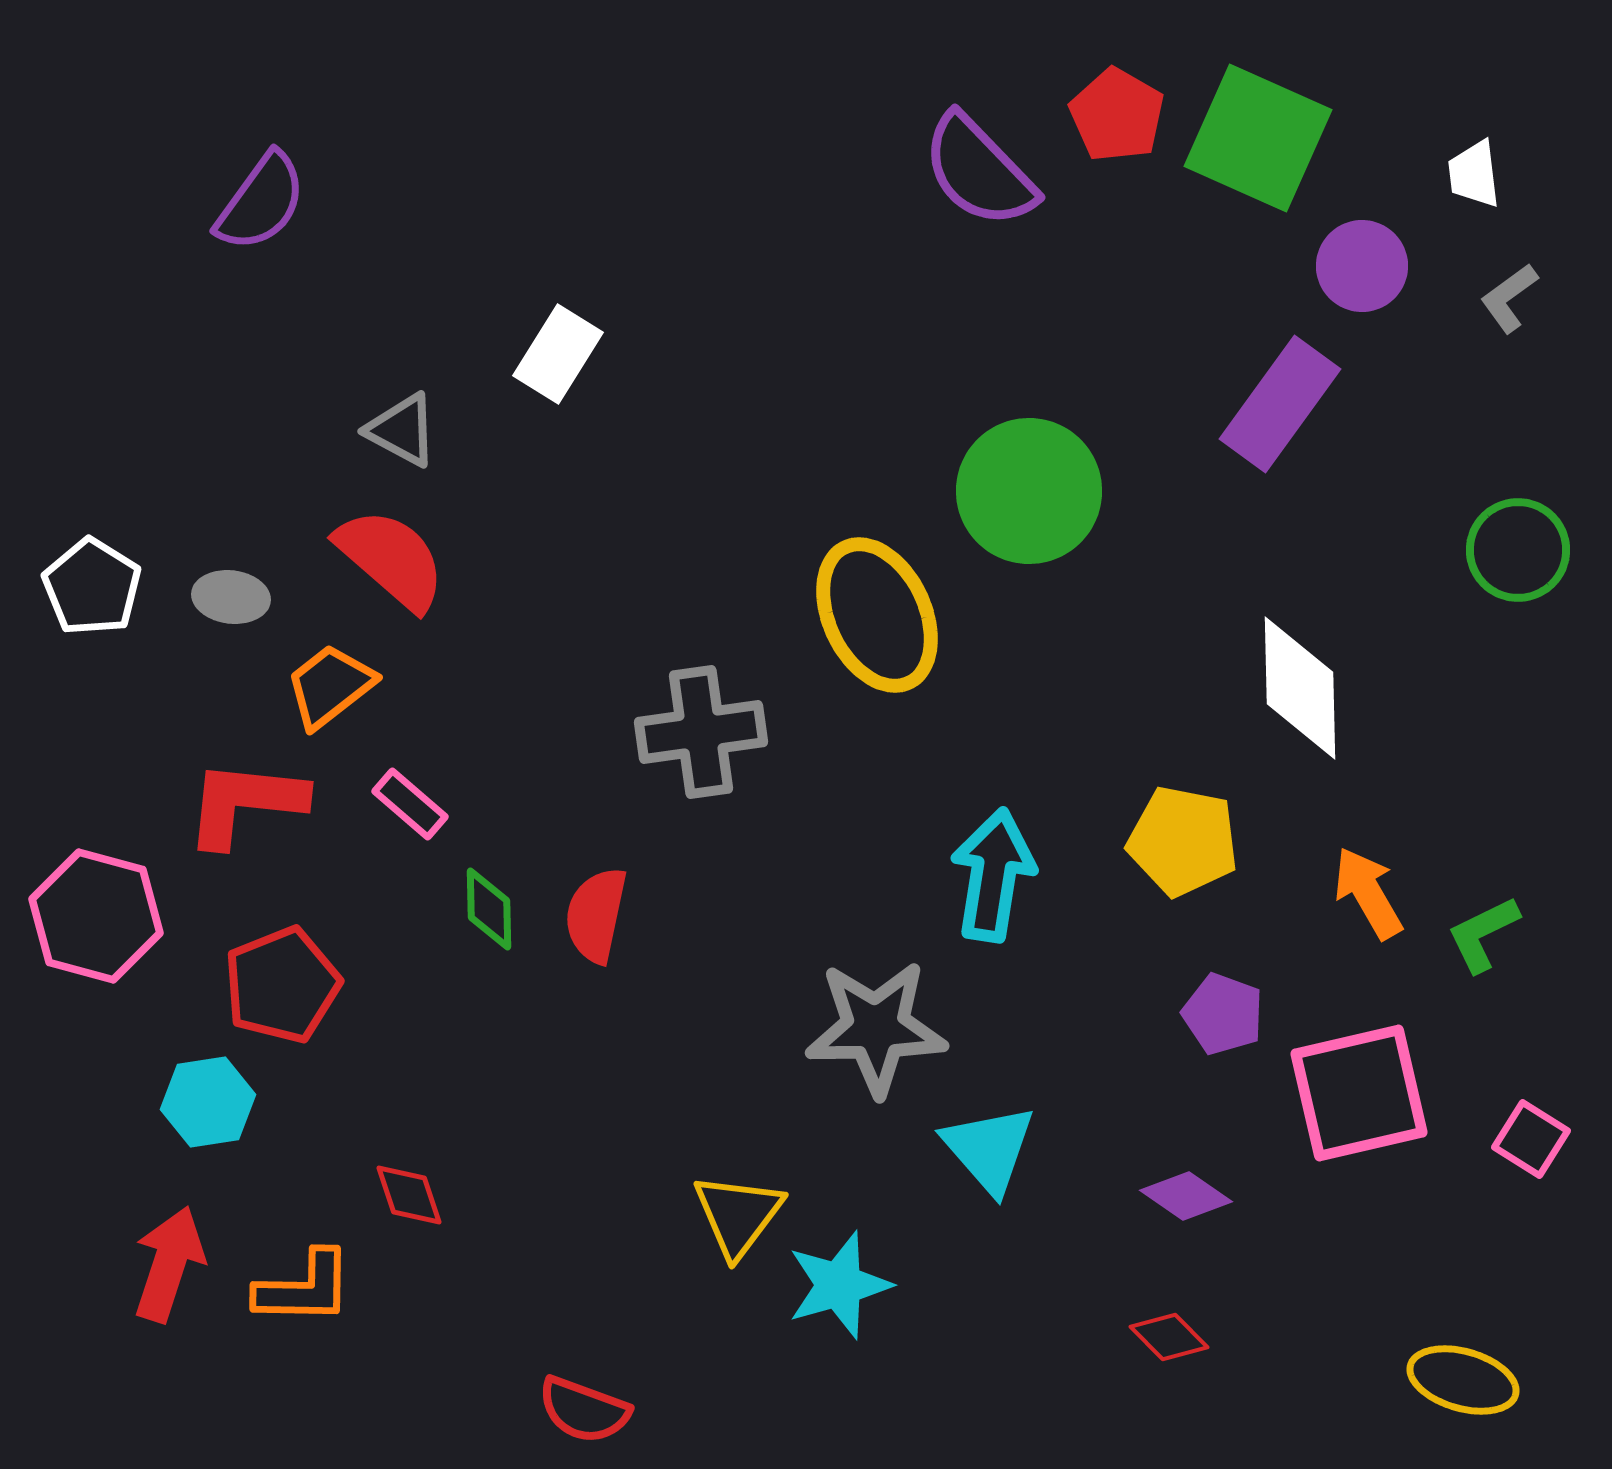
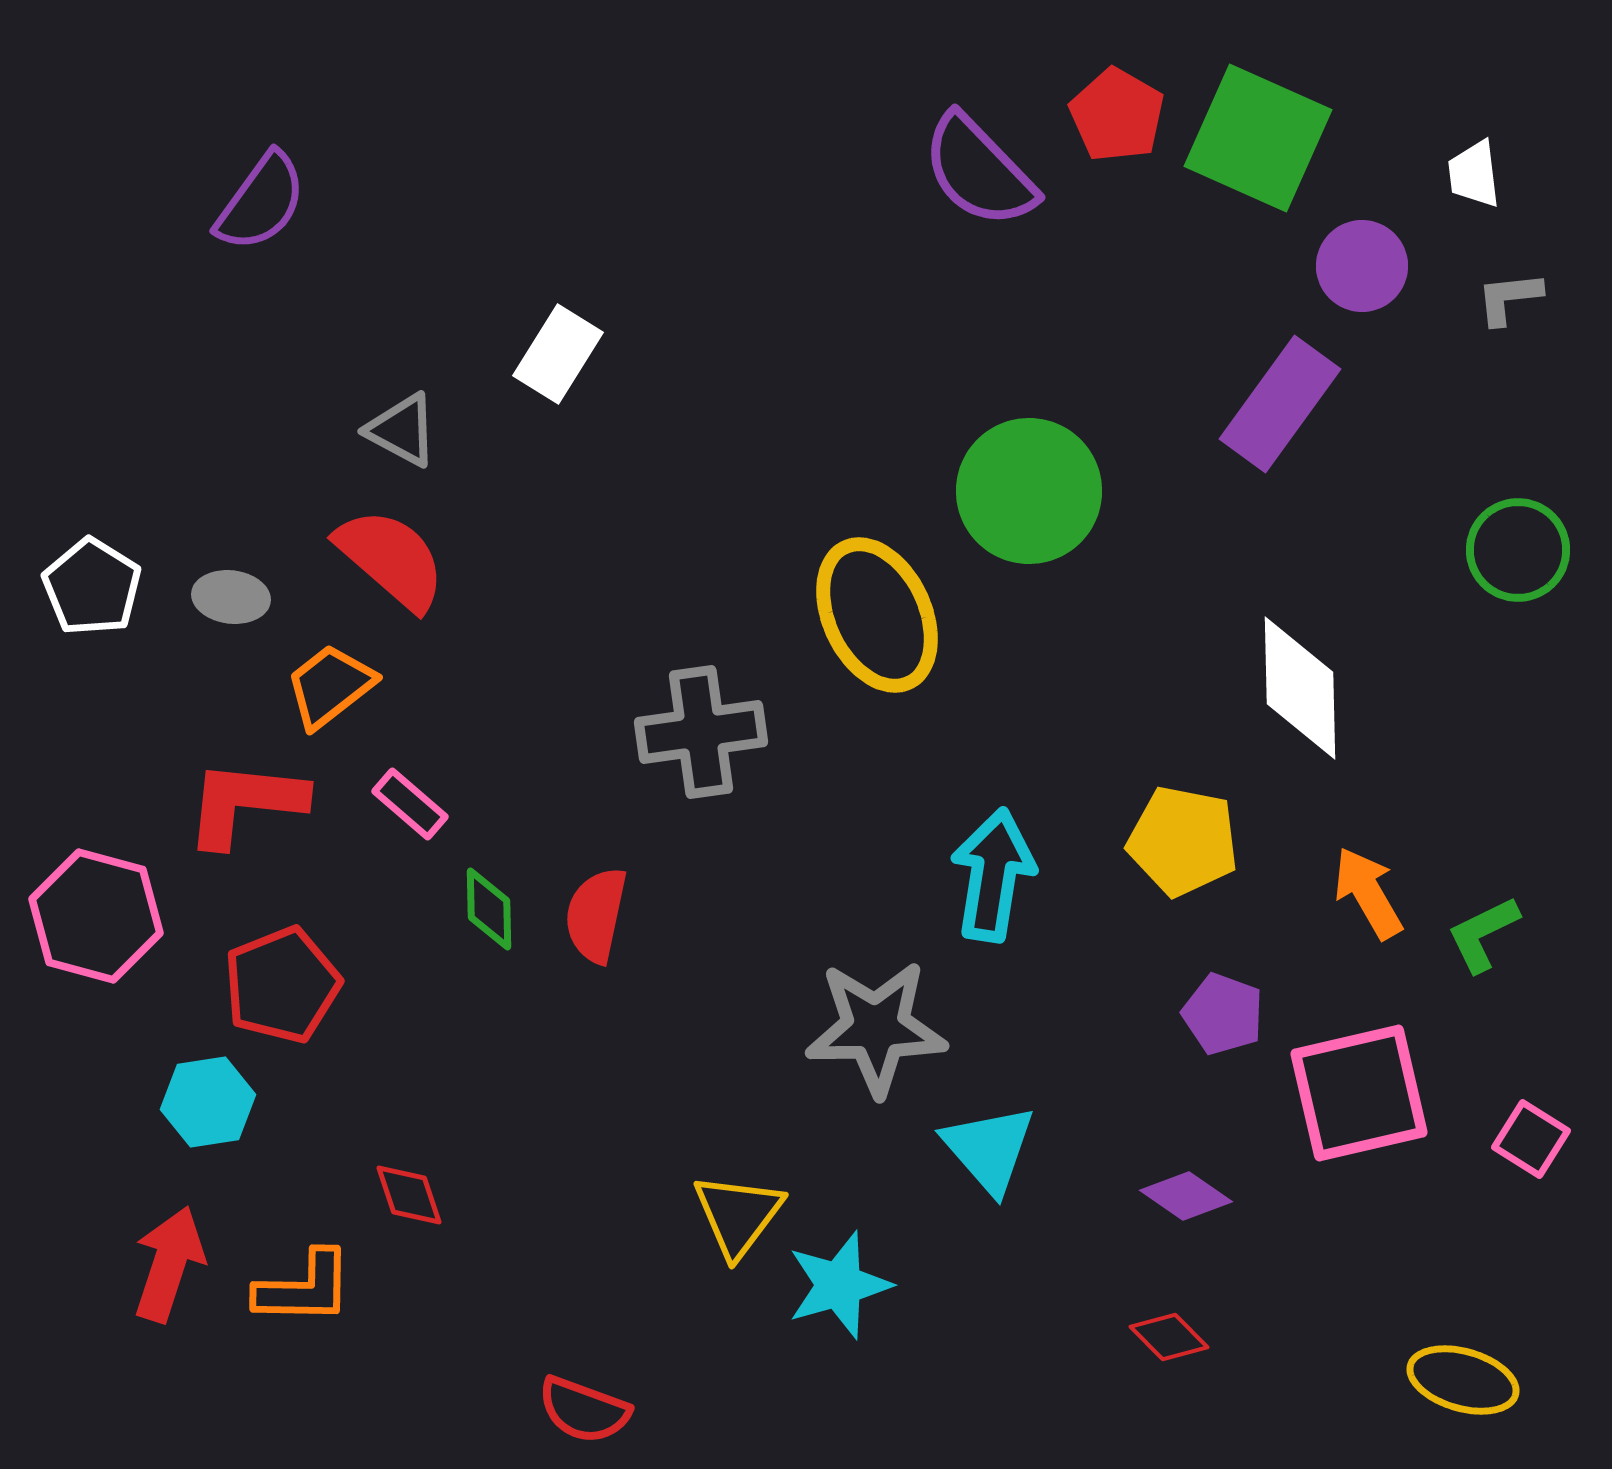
gray L-shape at (1509, 298): rotated 30 degrees clockwise
